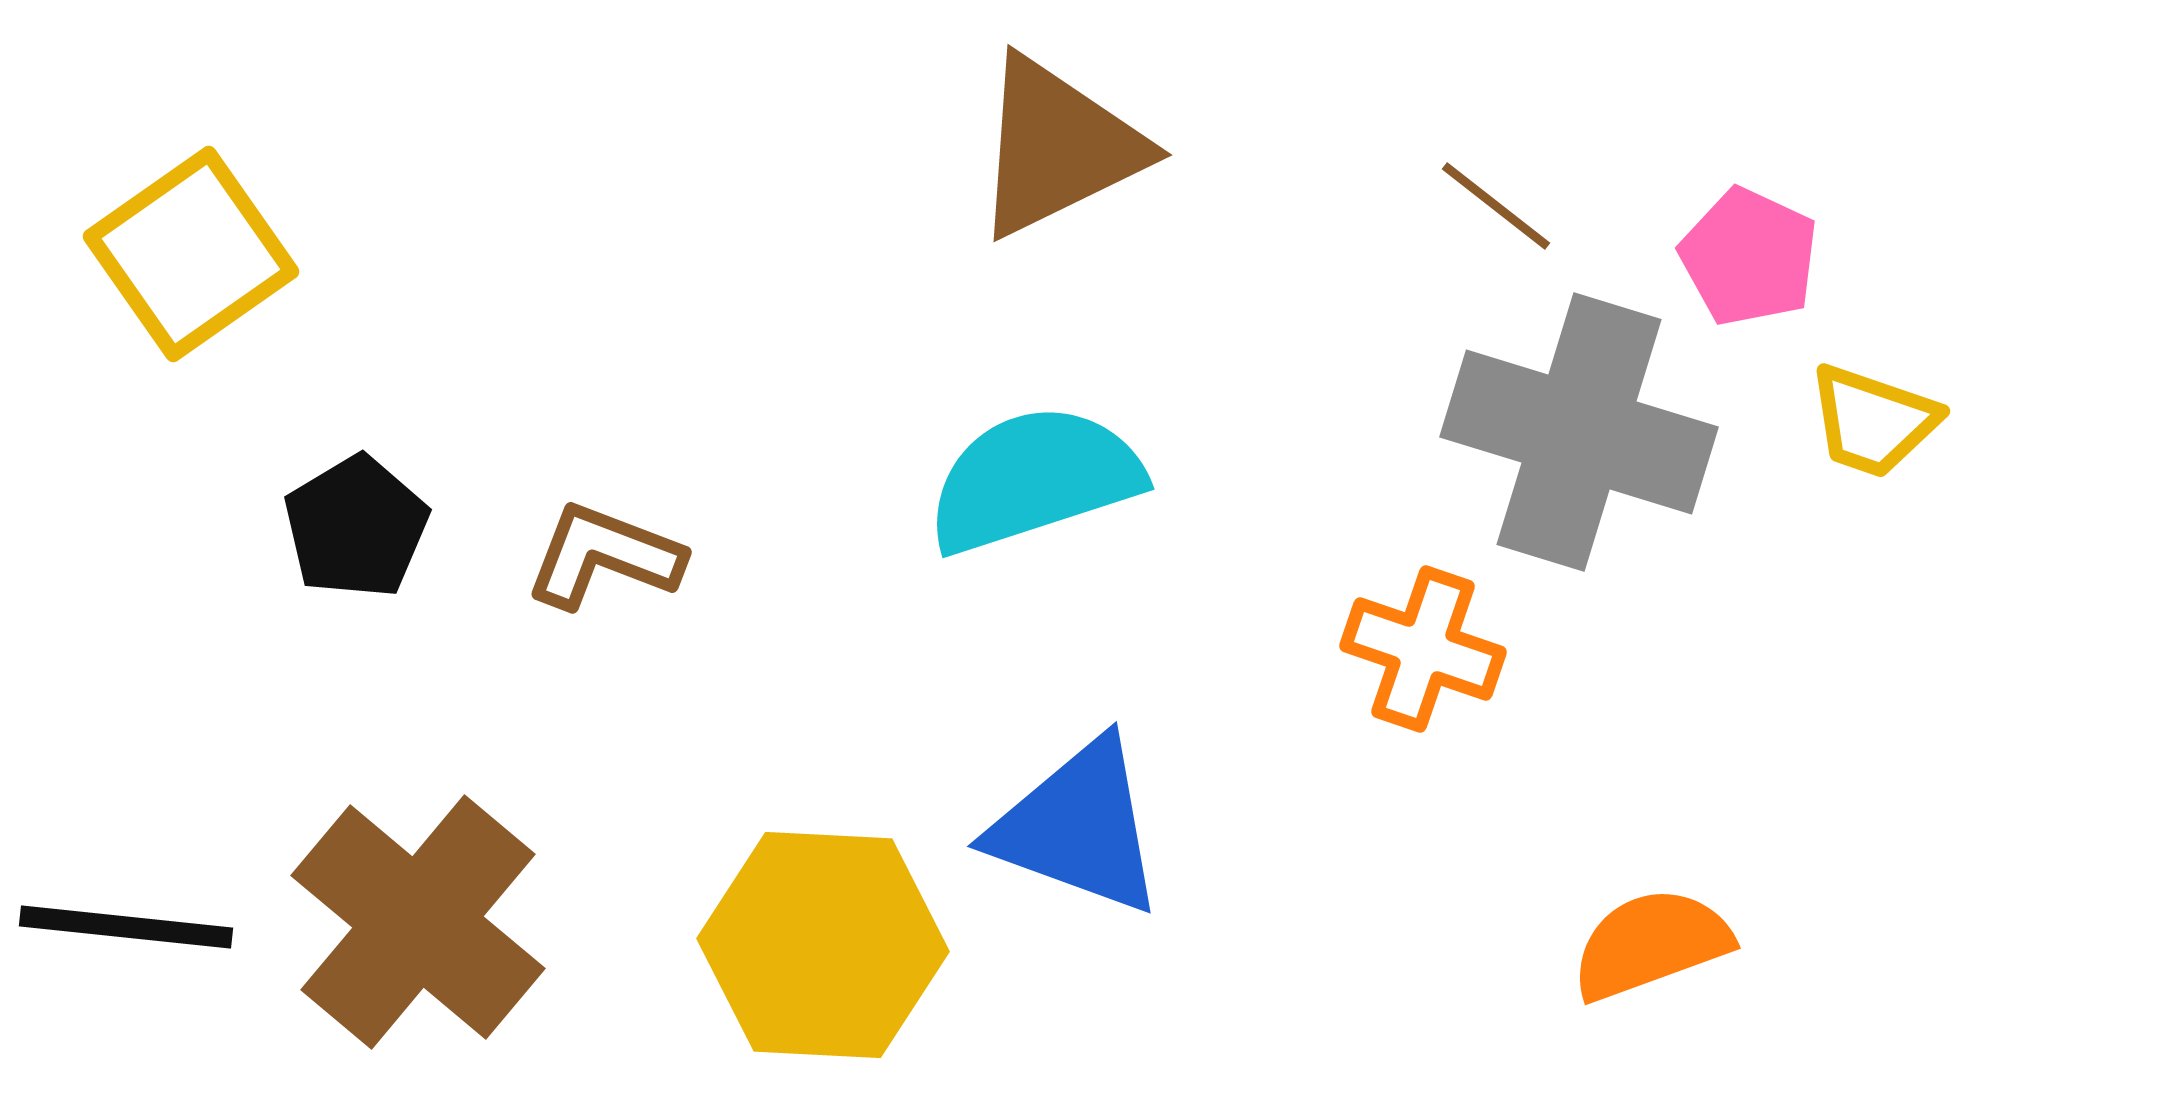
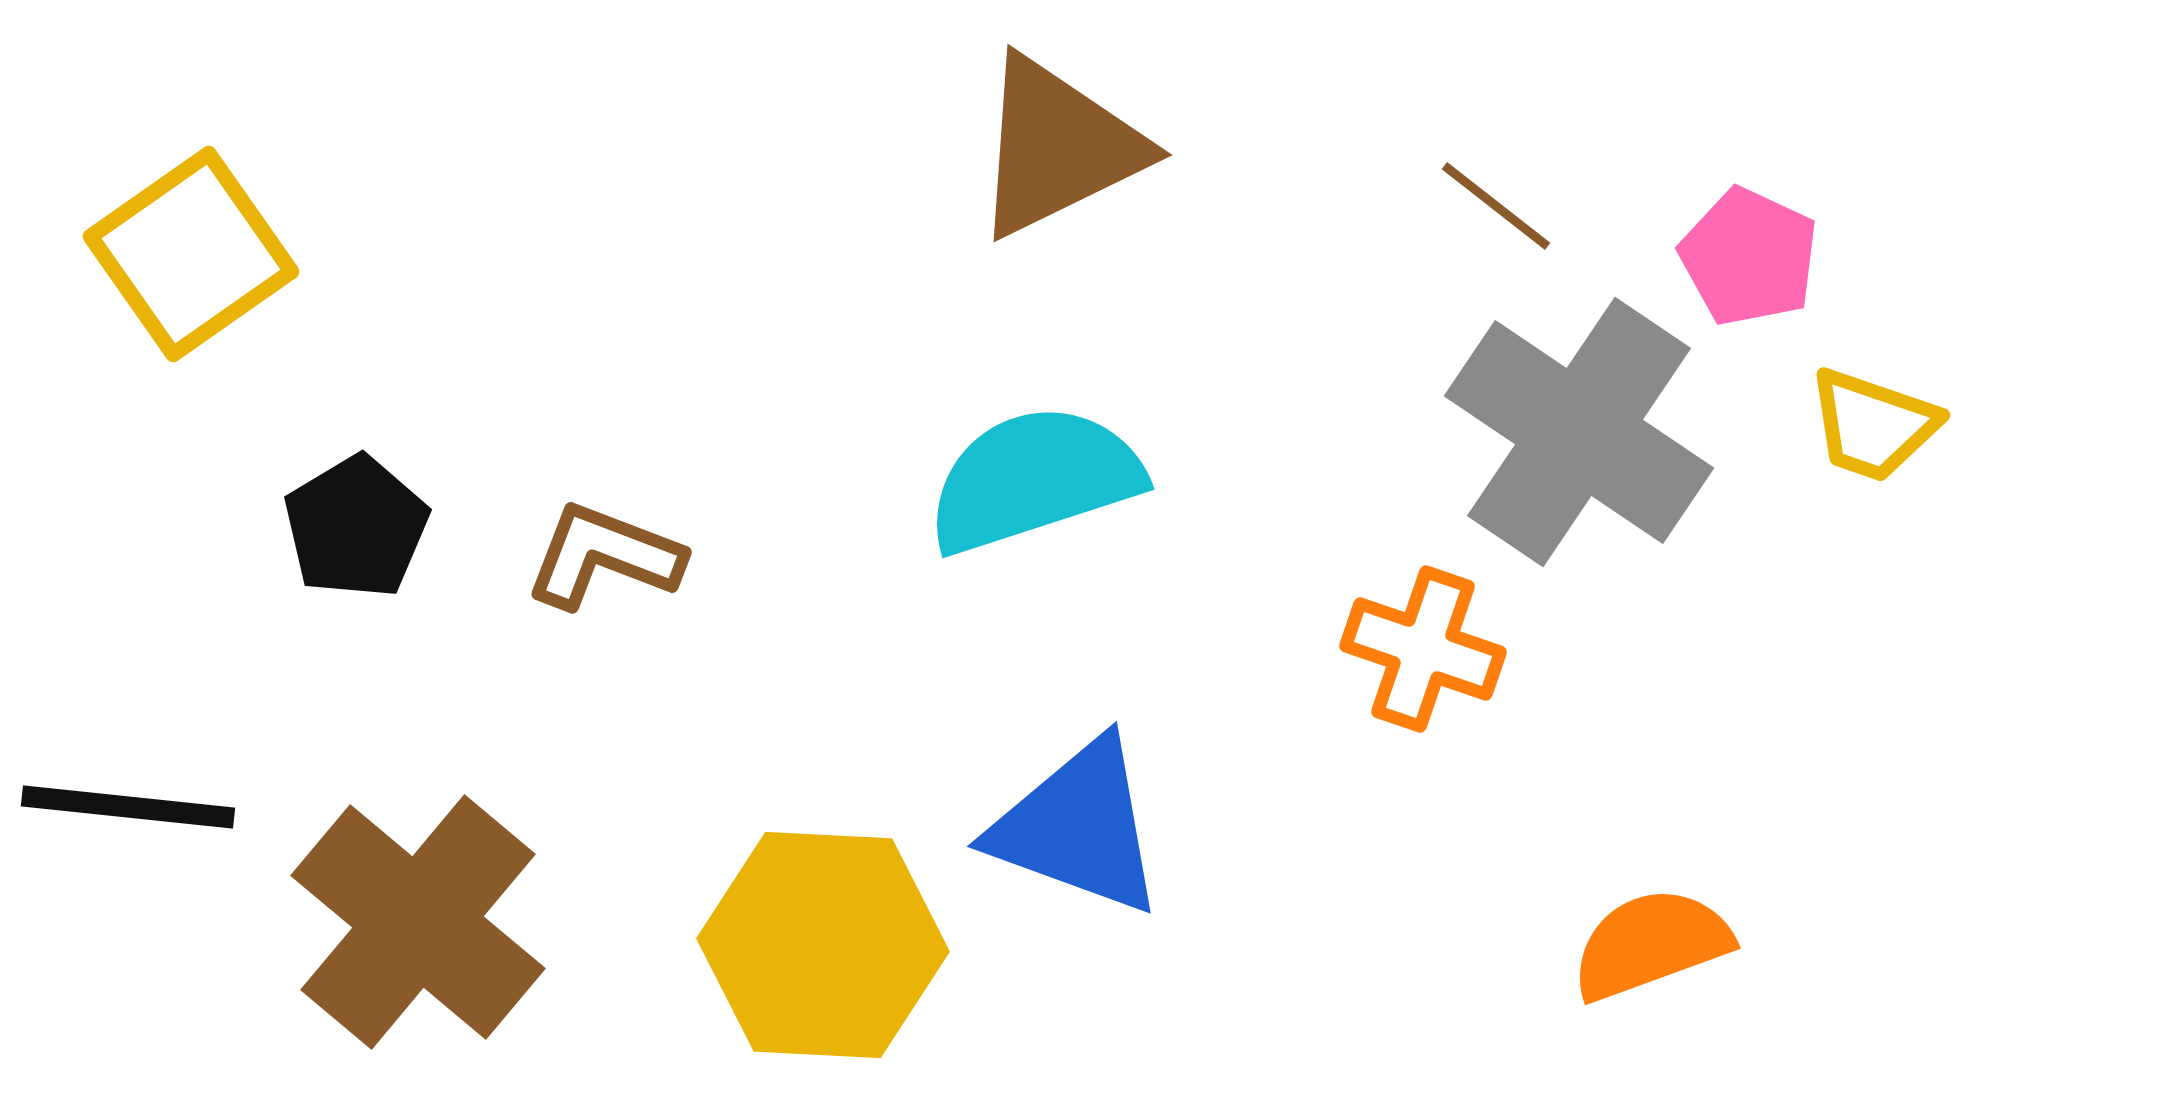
yellow trapezoid: moved 4 px down
gray cross: rotated 17 degrees clockwise
black line: moved 2 px right, 120 px up
